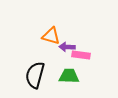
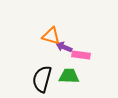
purple arrow: moved 3 px left; rotated 21 degrees clockwise
black semicircle: moved 7 px right, 4 px down
